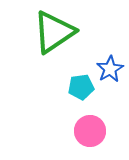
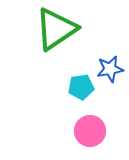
green triangle: moved 2 px right, 3 px up
blue star: rotated 20 degrees clockwise
